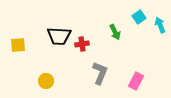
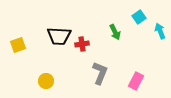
cyan arrow: moved 6 px down
yellow square: rotated 14 degrees counterclockwise
